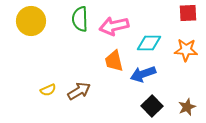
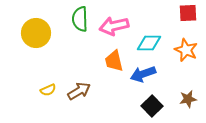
yellow circle: moved 5 px right, 12 px down
orange star: rotated 20 degrees clockwise
brown star: moved 1 px right, 8 px up; rotated 12 degrees clockwise
